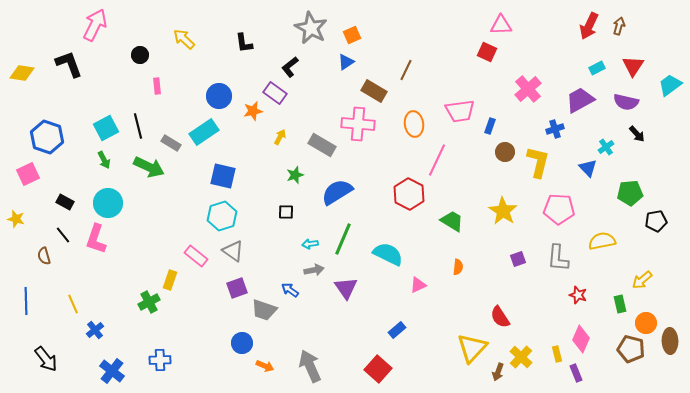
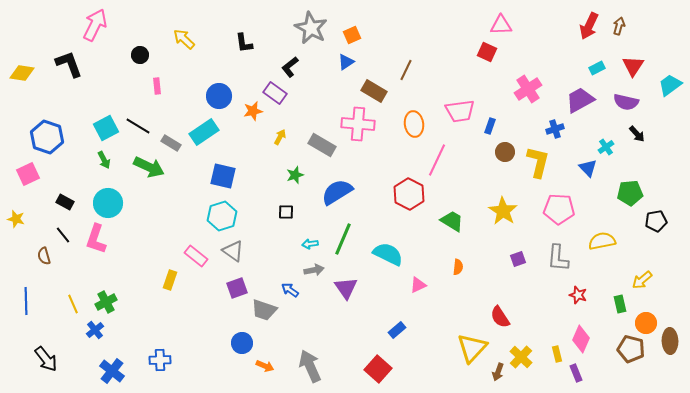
pink cross at (528, 89): rotated 8 degrees clockwise
black line at (138, 126): rotated 45 degrees counterclockwise
green cross at (149, 302): moved 43 px left
